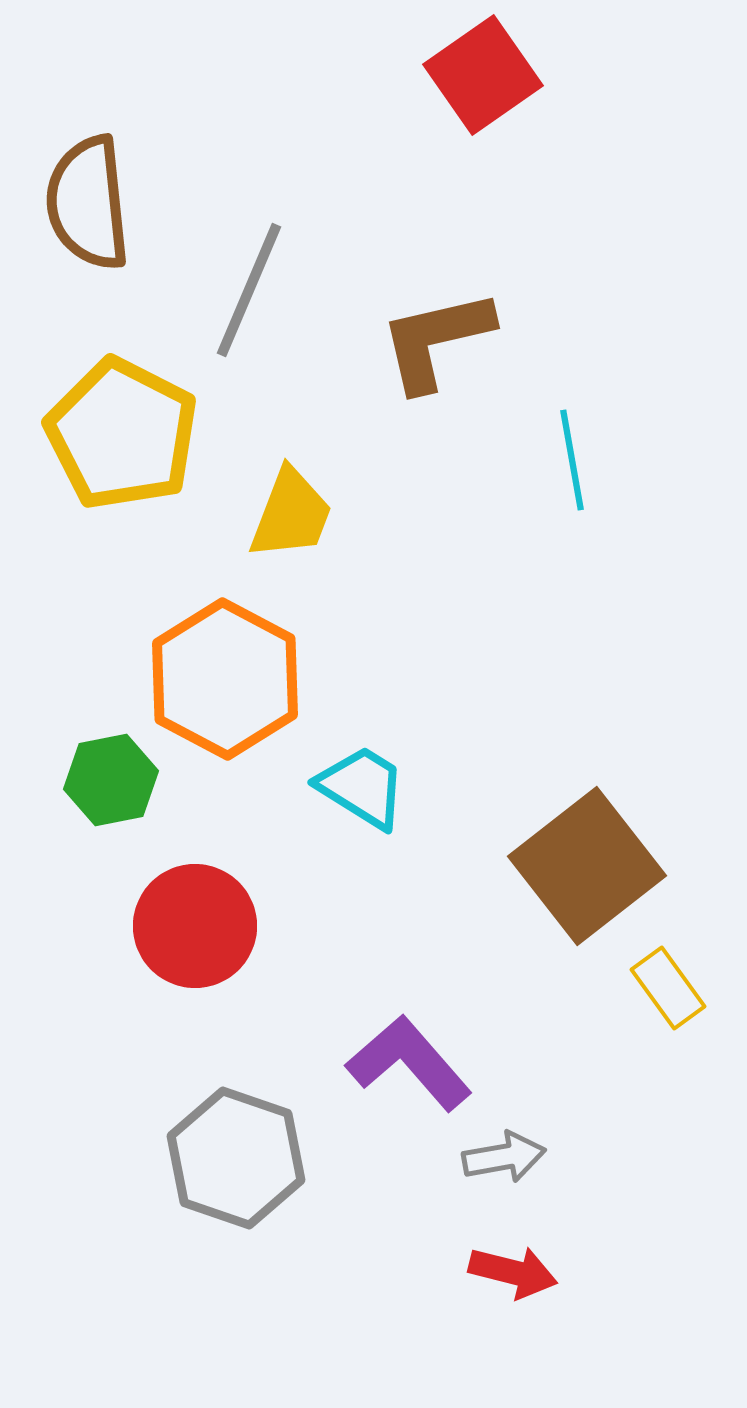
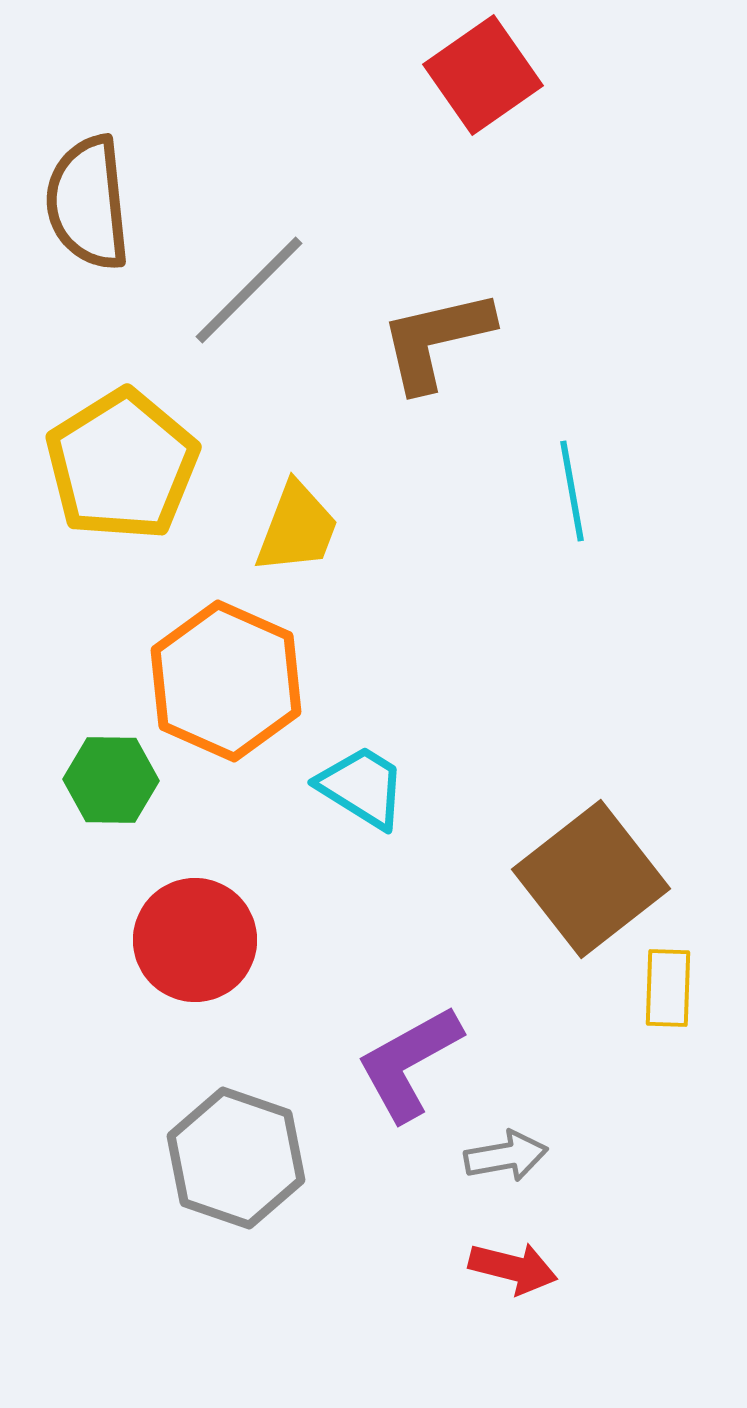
gray line: rotated 22 degrees clockwise
yellow pentagon: moved 31 px down; rotated 13 degrees clockwise
cyan line: moved 31 px down
yellow trapezoid: moved 6 px right, 14 px down
orange hexagon: moved 1 px right, 2 px down; rotated 4 degrees counterclockwise
green hexagon: rotated 12 degrees clockwise
brown square: moved 4 px right, 13 px down
red circle: moved 14 px down
yellow rectangle: rotated 38 degrees clockwise
purple L-shape: rotated 78 degrees counterclockwise
gray arrow: moved 2 px right, 1 px up
red arrow: moved 4 px up
